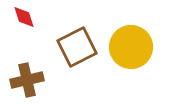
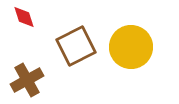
brown square: moved 1 px left, 1 px up
brown cross: rotated 16 degrees counterclockwise
